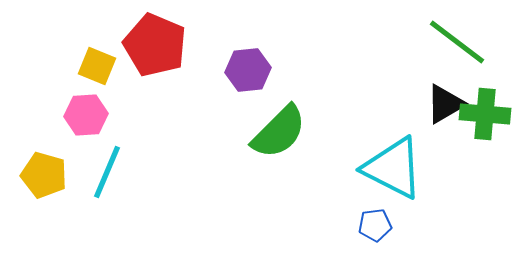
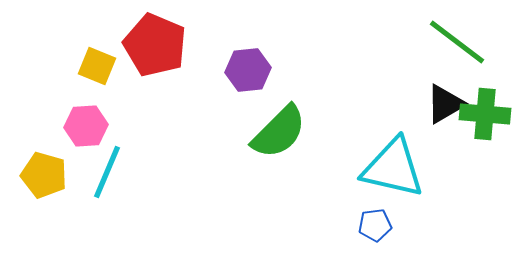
pink hexagon: moved 11 px down
cyan triangle: rotated 14 degrees counterclockwise
